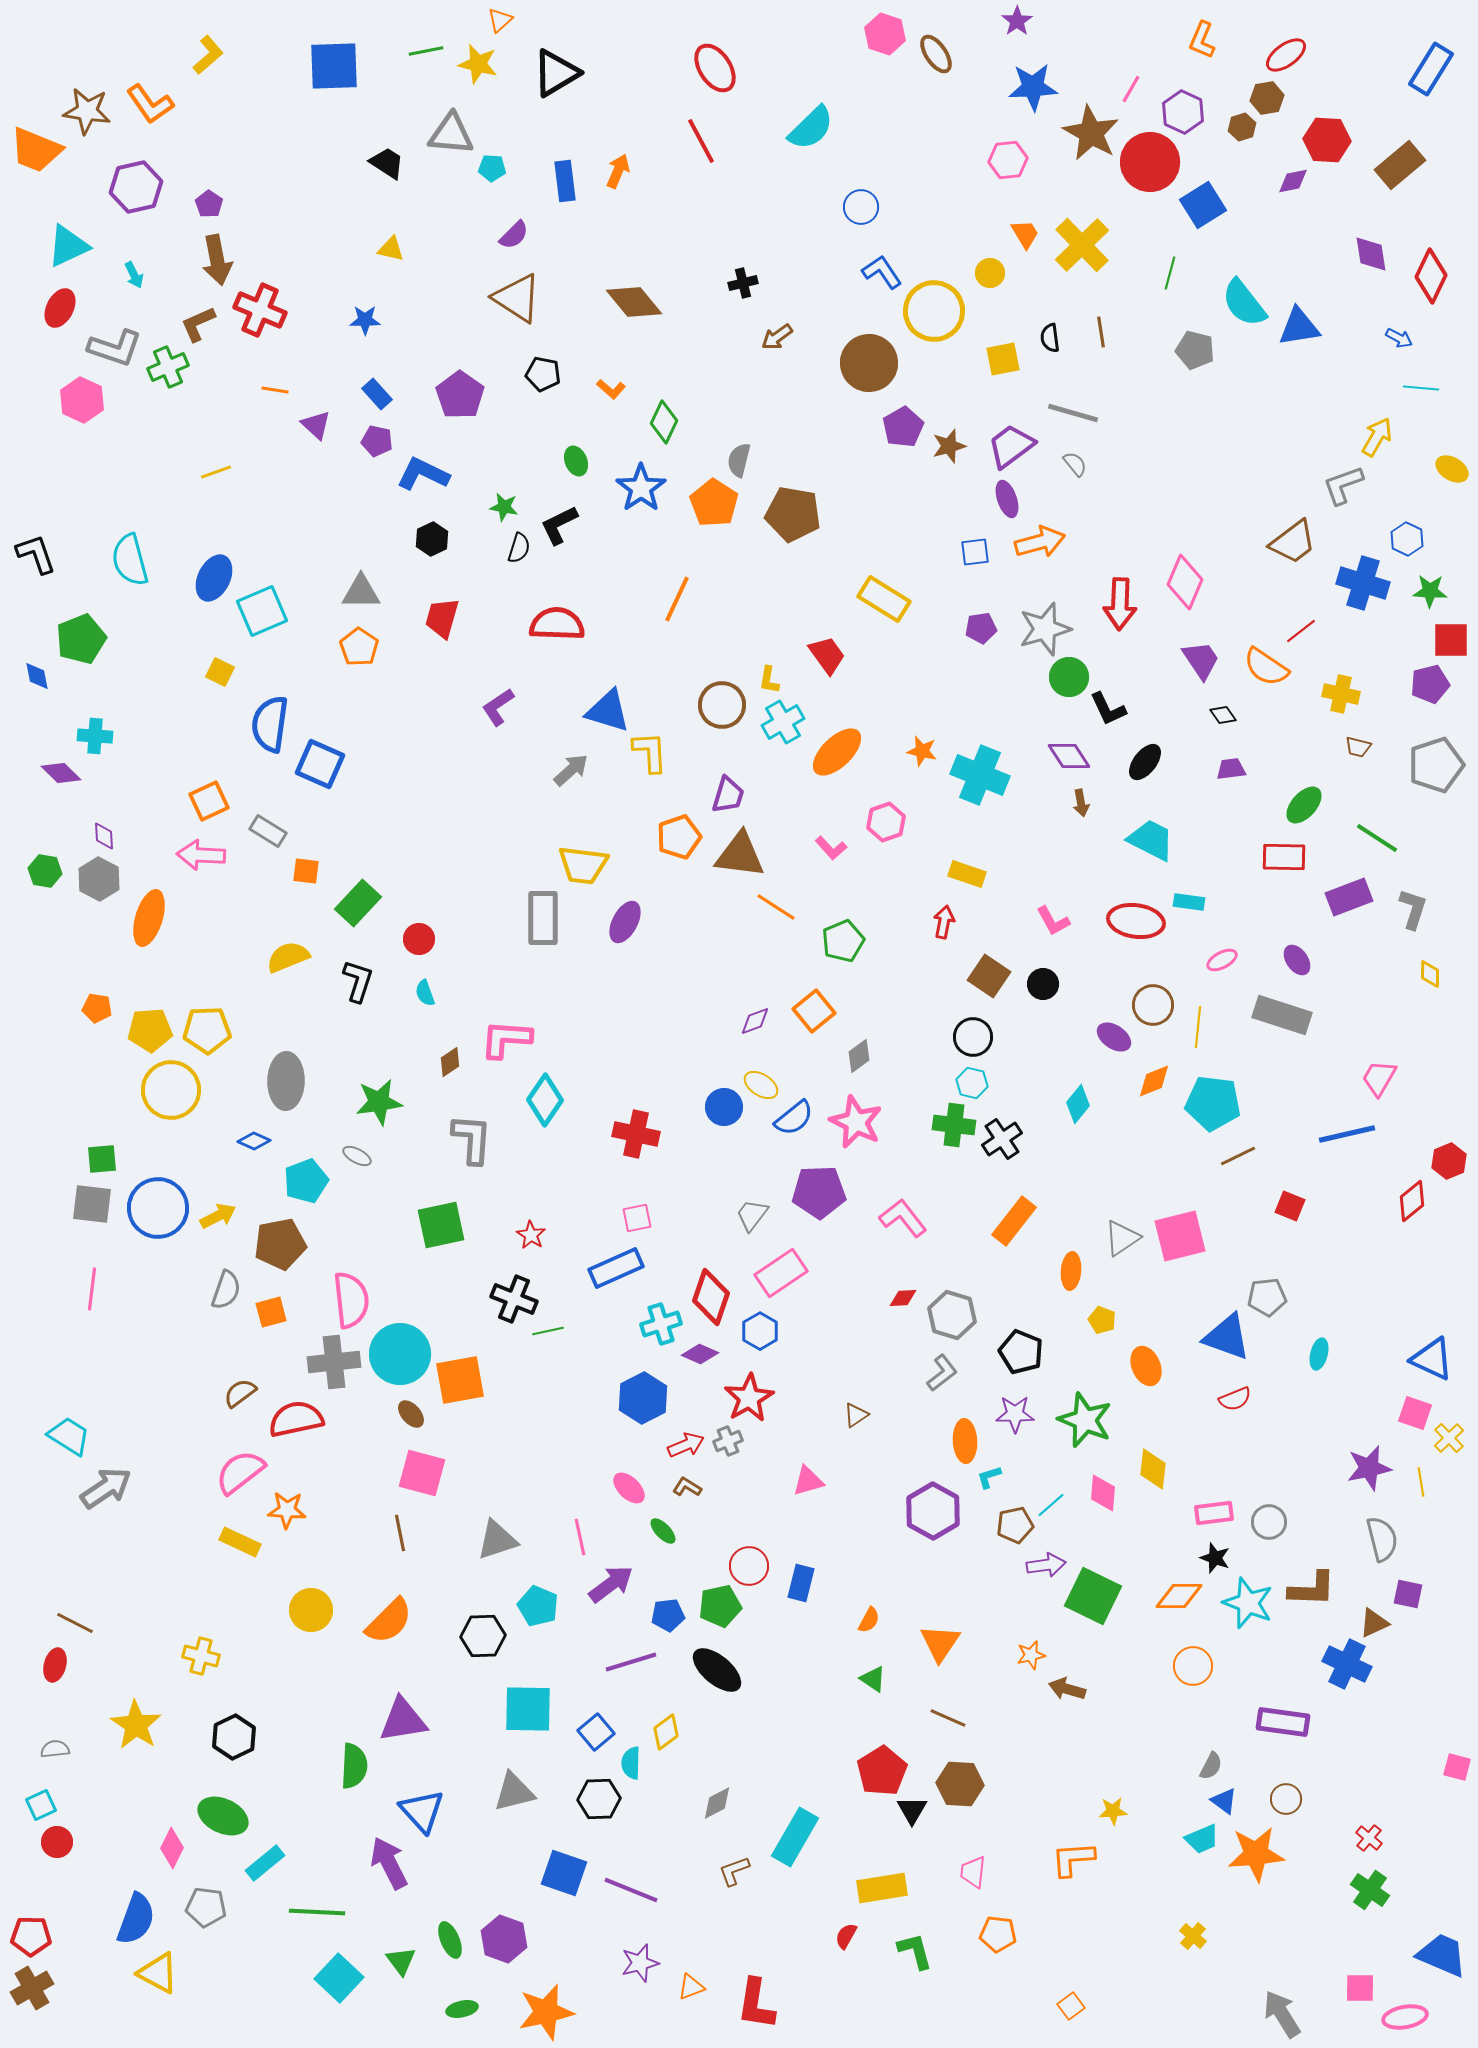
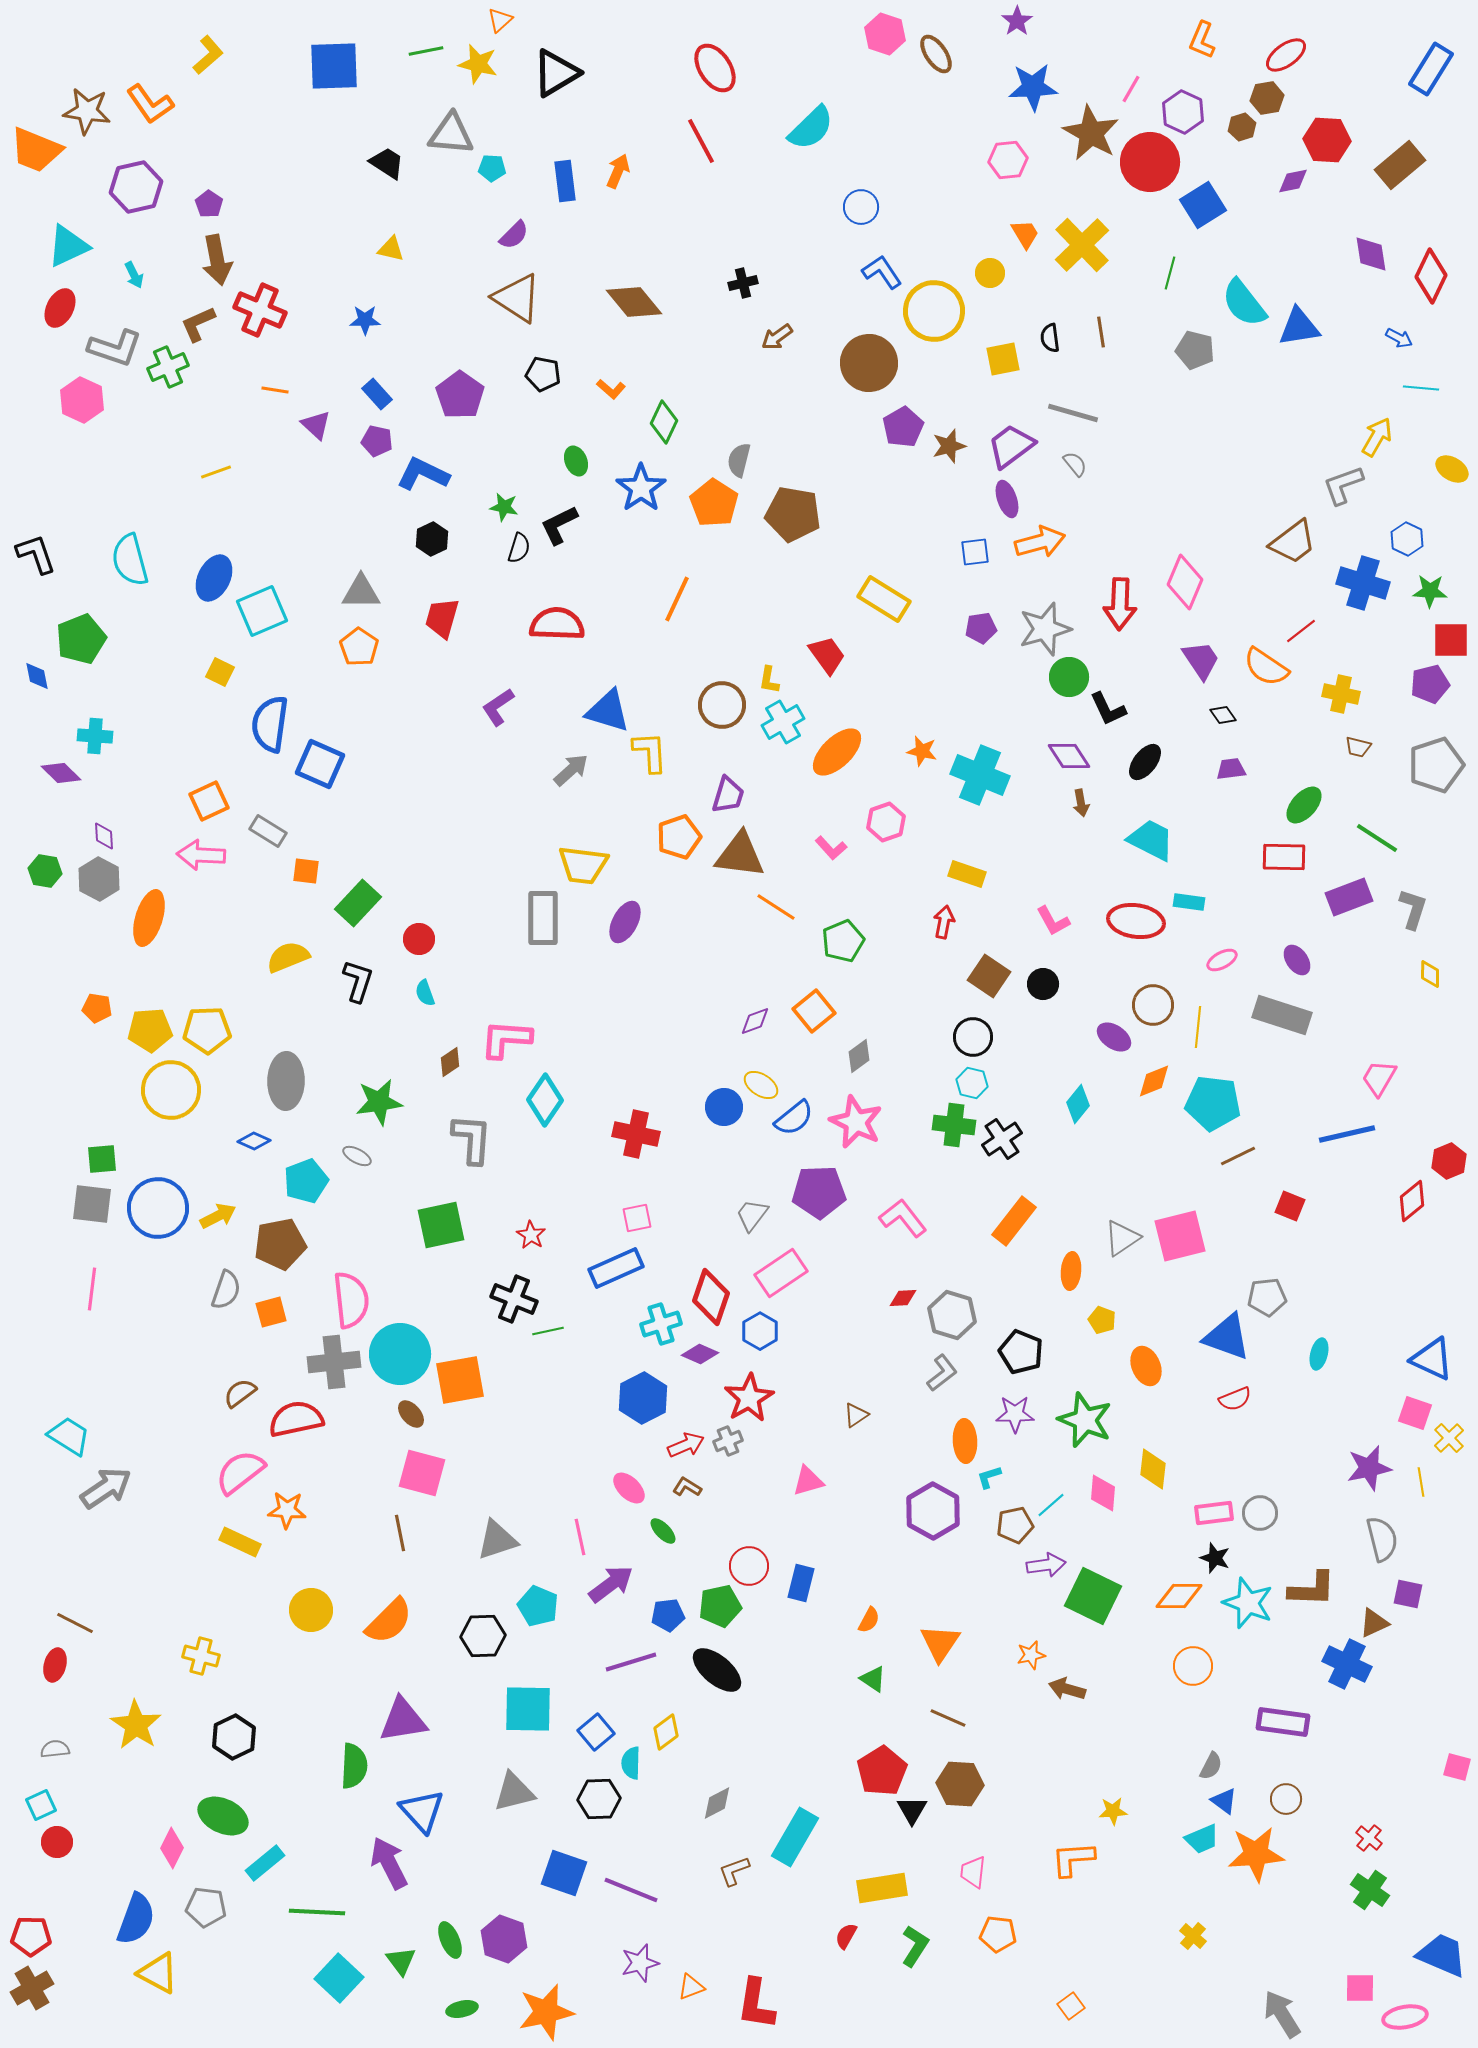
gray circle at (1269, 1522): moved 9 px left, 9 px up
green L-shape at (915, 1951): moved 5 px up; rotated 48 degrees clockwise
